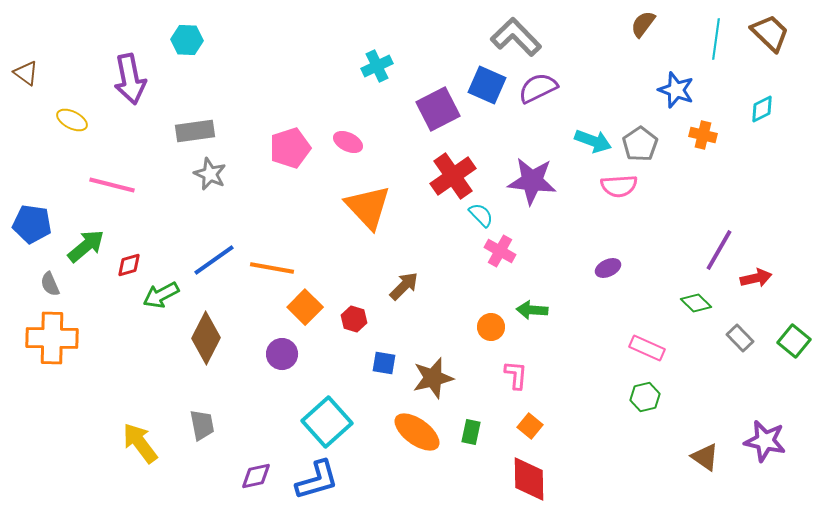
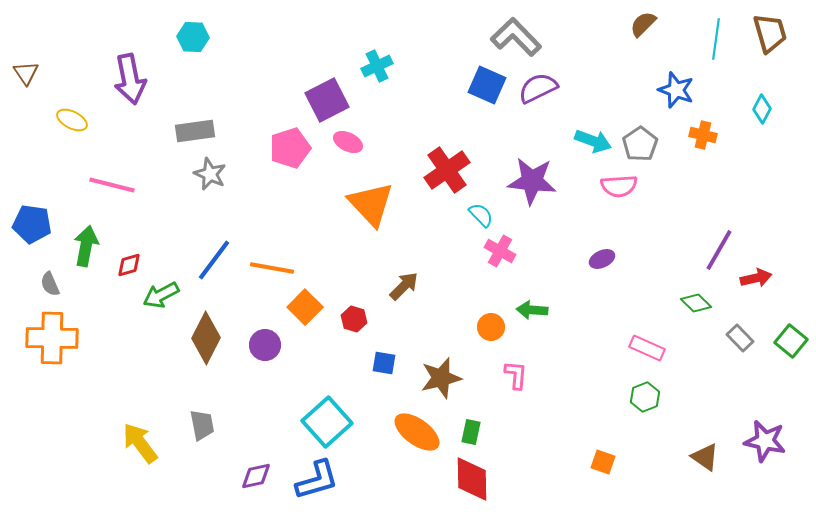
brown semicircle at (643, 24): rotated 8 degrees clockwise
brown trapezoid at (770, 33): rotated 30 degrees clockwise
cyan hexagon at (187, 40): moved 6 px right, 3 px up
brown triangle at (26, 73): rotated 20 degrees clockwise
purple square at (438, 109): moved 111 px left, 9 px up
cyan diamond at (762, 109): rotated 36 degrees counterclockwise
red cross at (453, 176): moved 6 px left, 6 px up
orange triangle at (368, 207): moved 3 px right, 3 px up
green arrow at (86, 246): rotated 39 degrees counterclockwise
blue line at (214, 260): rotated 18 degrees counterclockwise
purple ellipse at (608, 268): moved 6 px left, 9 px up
green square at (794, 341): moved 3 px left
purple circle at (282, 354): moved 17 px left, 9 px up
brown star at (433, 378): moved 8 px right
green hexagon at (645, 397): rotated 8 degrees counterclockwise
orange square at (530, 426): moved 73 px right, 36 px down; rotated 20 degrees counterclockwise
red diamond at (529, 479): moved 57 px left
